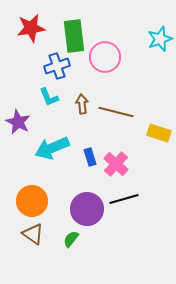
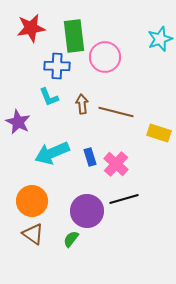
blue cross: rotated 20 degrees clockwise
cyan arrow: moved 5 px down
purple circle: moved 2 px down
